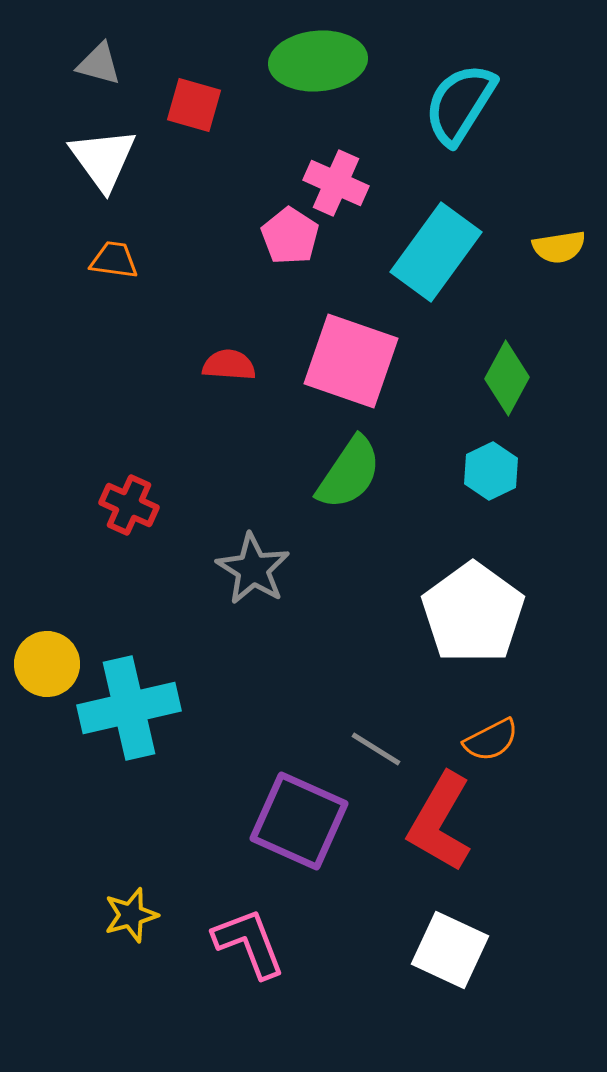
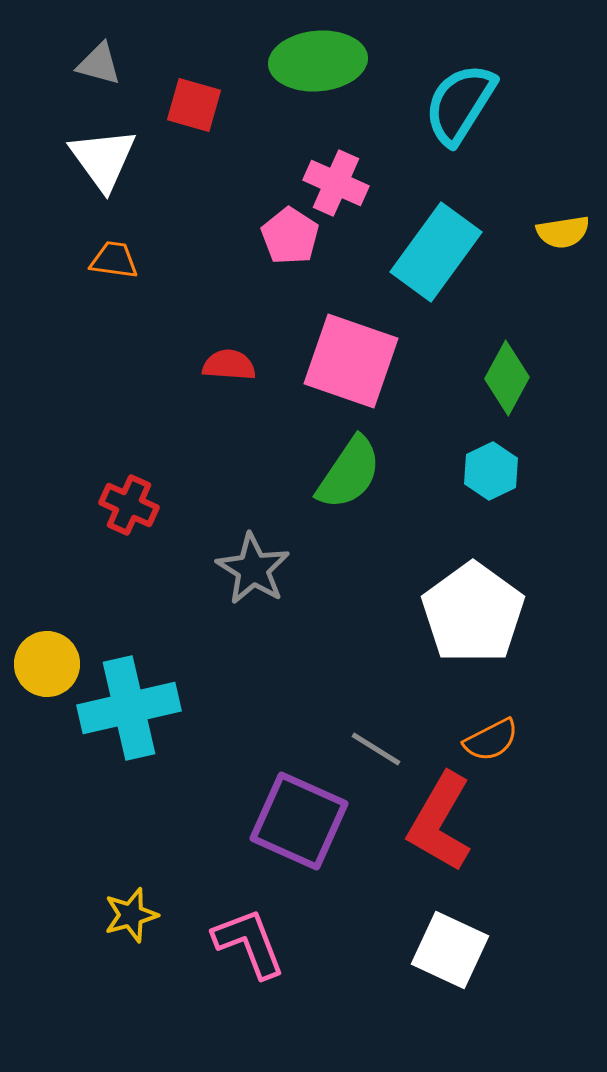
yellow semicircle: moved 4 px right, 15 px up
